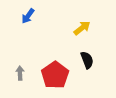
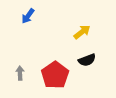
yellow arrow: moved 4 px down
black semicircle: rotated 90 degrees clockwise
